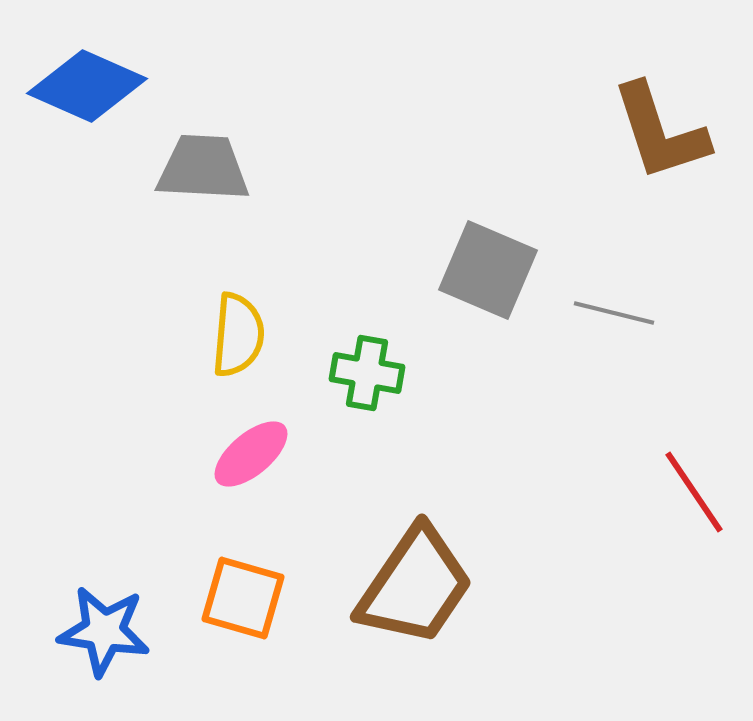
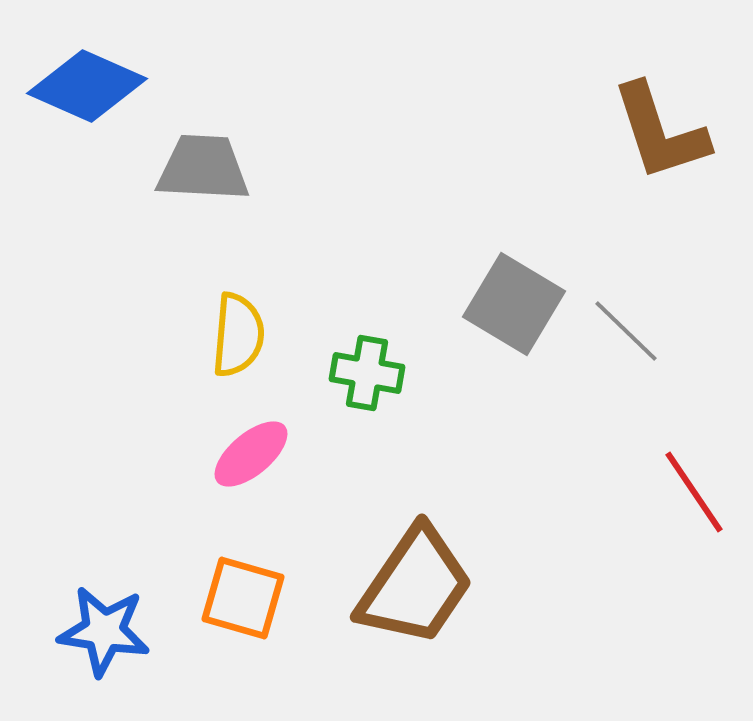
gray square: moved 26 px right, 34 px down; rotated 8 degrees clockwise
gray line: moved 12 px right, 18 px down; rotated 30 degrees clockwise
